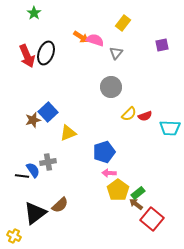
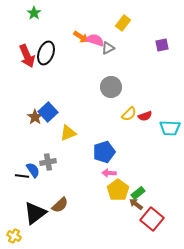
gray triangle: moved 8 px left, 5 px up; rotated 24 degrees clockwise
brown star: moved 2 px right, 3 px up; rotated 21 degrees counterclockwise
